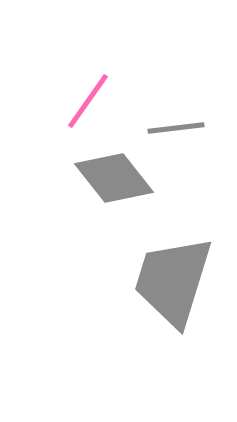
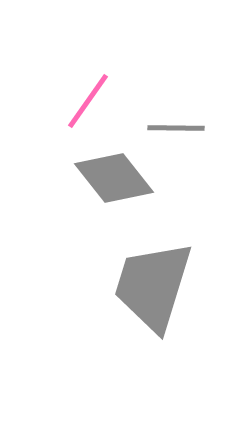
gray line: rotated 8 degrees clockwise
gray trapezoid: moved 20 px left, 5 px down
